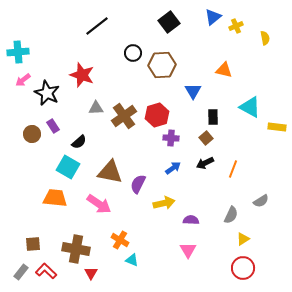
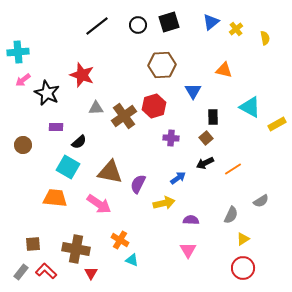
blue triangle at (213, 17): moved 2 px left, 5 px down
black square at (169, 22): rotated 20 degrees clockwise
yellow cross at (236, 26): moved 3 px down; rotated 16 degrees counterclockwise
black circle at (133, 53): moved 5 px right, 28 px up
red hexagon at (157, 115): moved 3 px left, 9 px up
purple rectangle at (53, 126): moved 3 px right, 1 px down; rotated 56 degrees counterclockwise
yellow rectangle at (277, 127): moved 3 px up; rotated 36 degrees counterclockwise
brown circle at (32, 134): moved 9 px left, 11 px down
blue arrow at (173, 168): moved 5 px right, 10 px down
orange line at (233, 169): rotated 36 degrees clockwise
